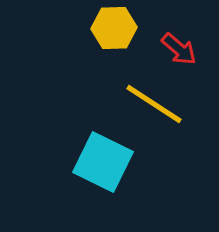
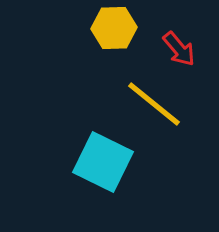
red arrow: rotated 9 degrees clockwise
yellow line: rotated 6 degrees clockwise
